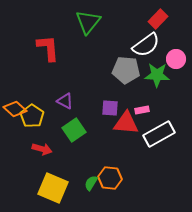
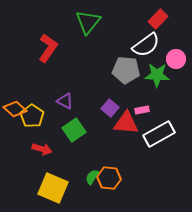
red L-shape: rotated 40 degrees clockwise
purple square: rotated 36 degrees clockwise
orange hexagon: moved 1 px left
green semicircle: moved 1 px right, 6 px up
